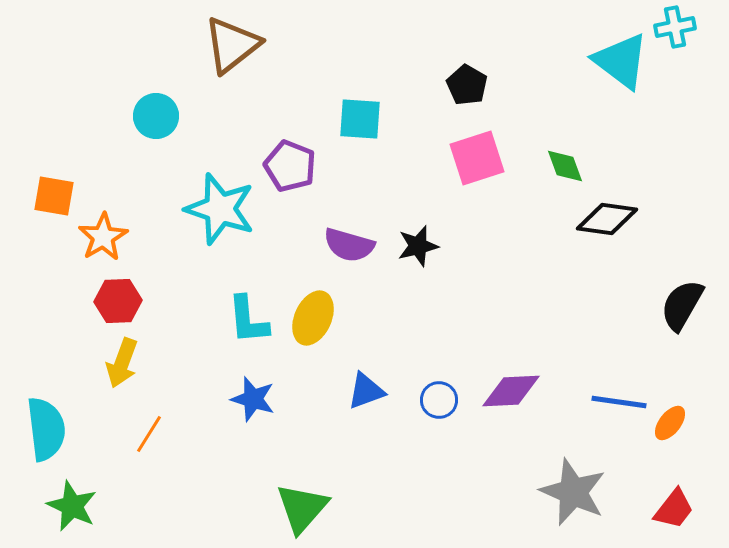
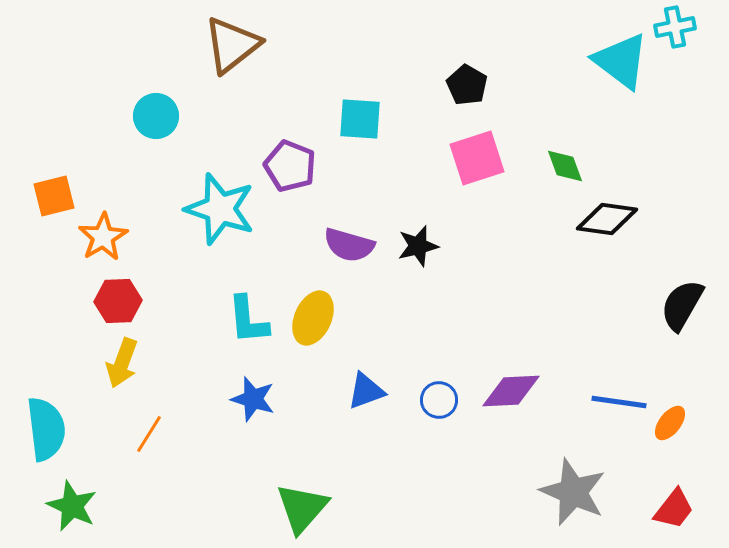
orange square: rotated 24 degrees counterclockwise
